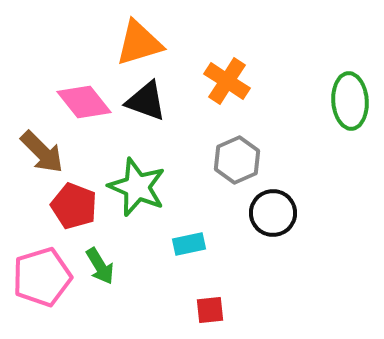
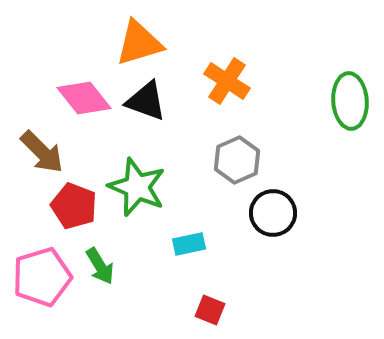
pink diamond: moved 4 px up
red square: rotated 28 degrees clockwise
